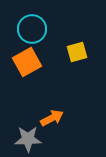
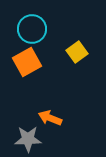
yellow square: rotated 20 degrees counterclockwise
orange arrow: moved 2 px left; rotated 130 degrees counterclockwise
